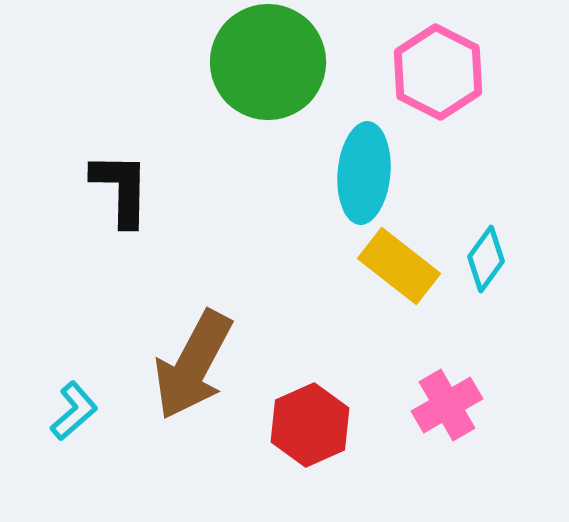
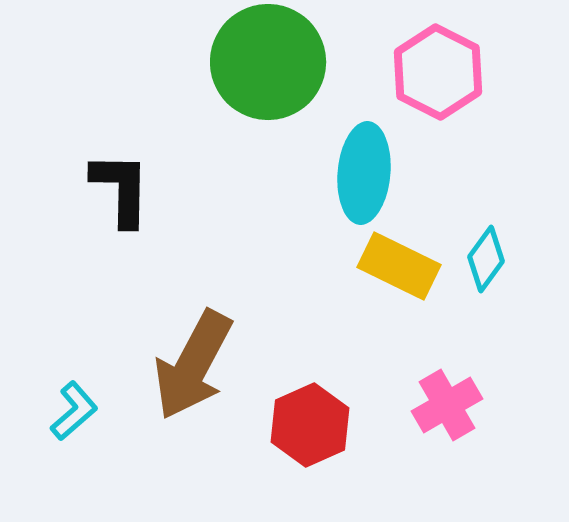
yellow rectangle: rotated 12 degrees counterclockwise
